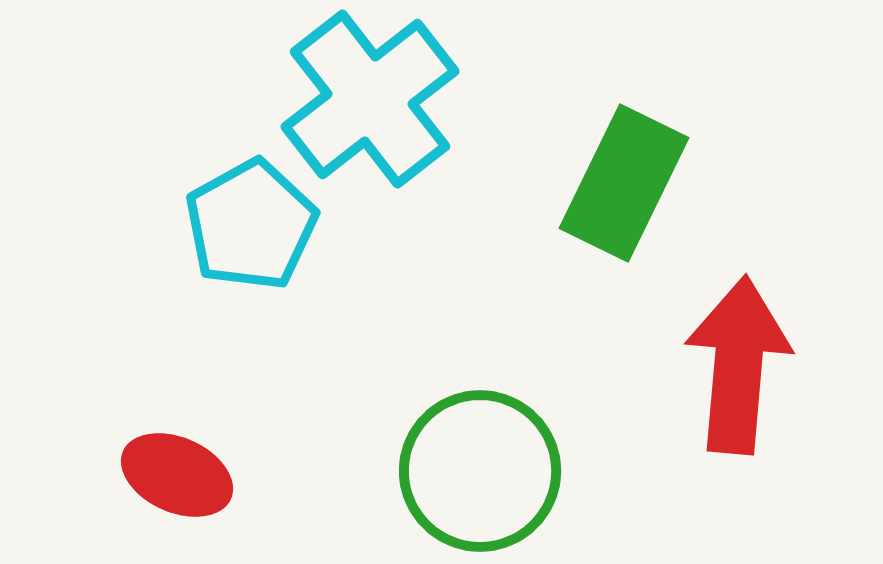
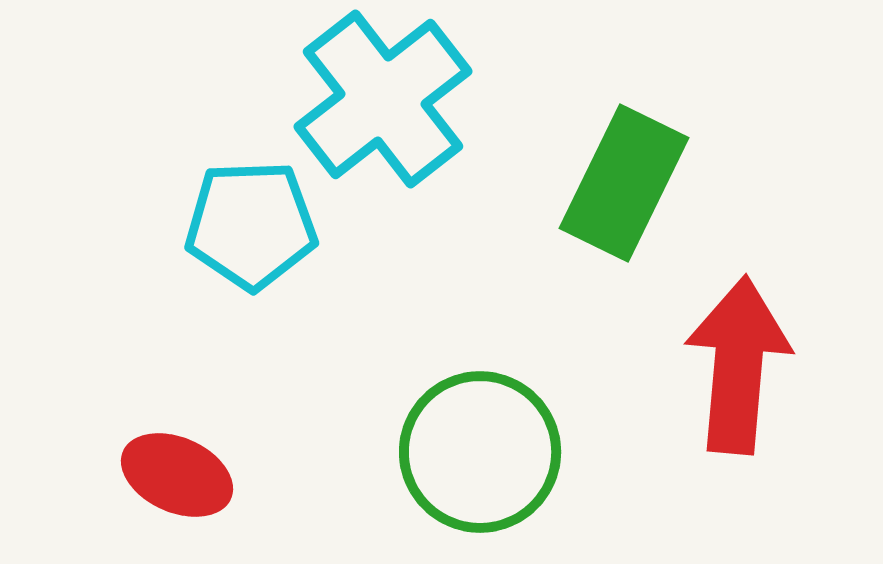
cyan cross: moved 13 px right
cyan pentagon: rotated 27 degrees clockwise
green circle: moved 19 px up
